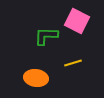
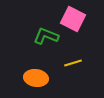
pink square: moved 4 px left, 2 px up
green L-shape: rotated 20 degrees clockwise
